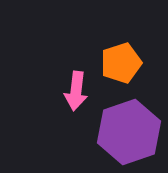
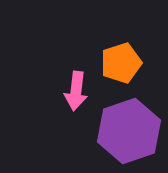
purple hexagon: moved 1 px up
